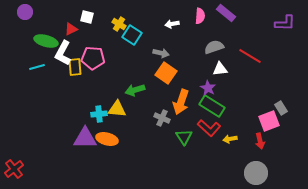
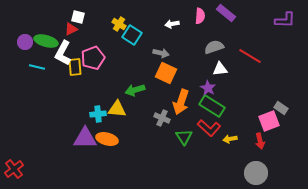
purple circle: moved 30 px down
white square: moved 9 px left
purple L-shape: moved 3 px up
pink pentagon: rotated 25 degrees counterclockwise
cyan line: rotated 28 degrees clockwise
orange square: rotated 10 degrees counterclockwise
gray rectangle: rotated 24 degrees counterclockwise
cyan cross: moved 1 px left
